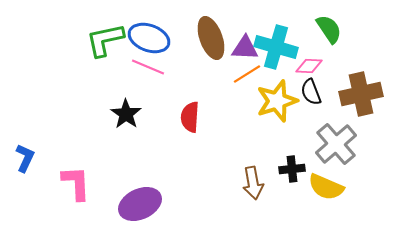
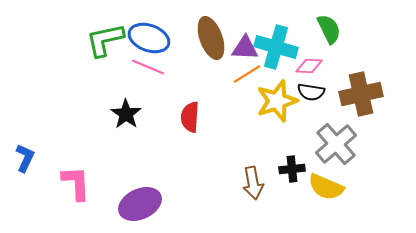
green semicircle: rotated 8 degrees clockwise
black semicircle: rotated 60 degrees counterclockwise
